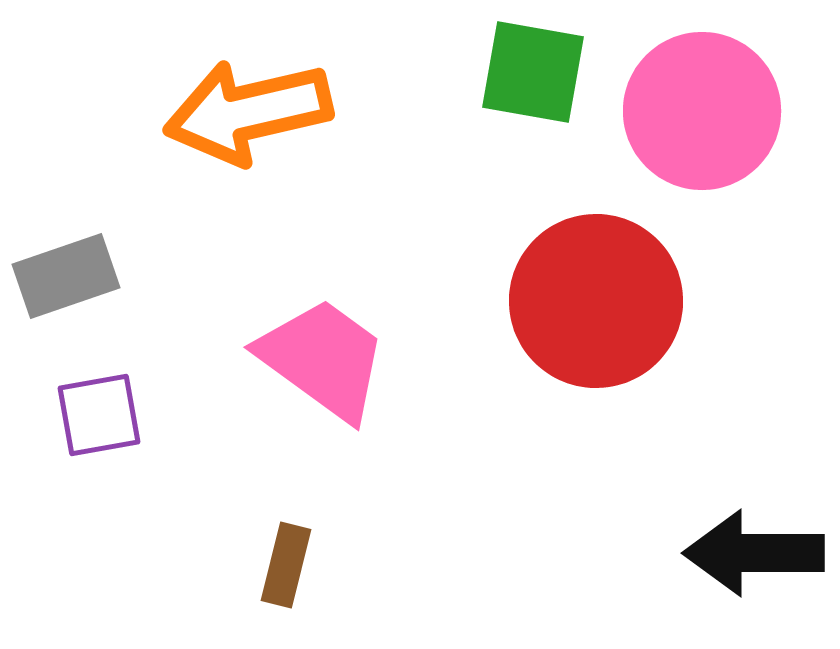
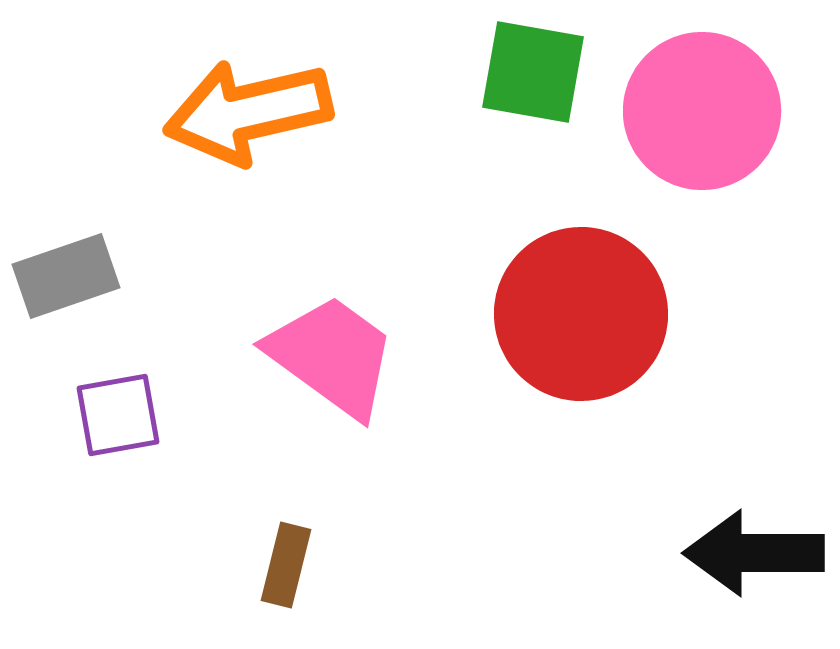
red circle: moved 15 px left, 13 px down
pink trapezoid: moved 9 px right, 3 px up
purple square: moved 19 px right
